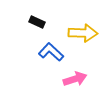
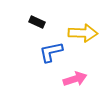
blue L-shape: rotated 55 degrees counterclockwise
